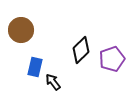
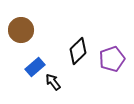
black diamond: moved 3 px left, 1 px down
blue rectangle: rotated 36 degrees clockwise
